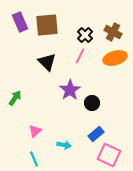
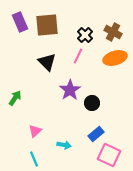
pink line: moved 2 px left
